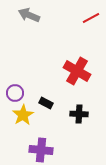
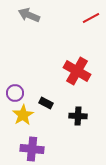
black cross: moved 1 px left, 2 px down
purple cross: moved 9 px left, 1 px up
